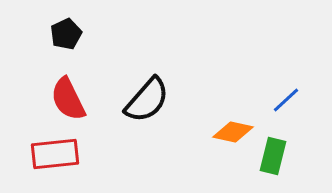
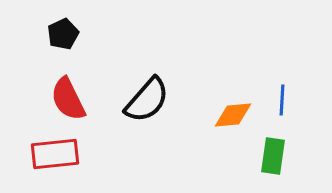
black pentagon: moved 3 px left
blue line: moved 4 px left; rotated 44 degrees counterclockwise
orange diamond: moved 17 px up; rotated 18 degrees counterclockwise
green rectangle: rotated 6 degrees counterclockwise
